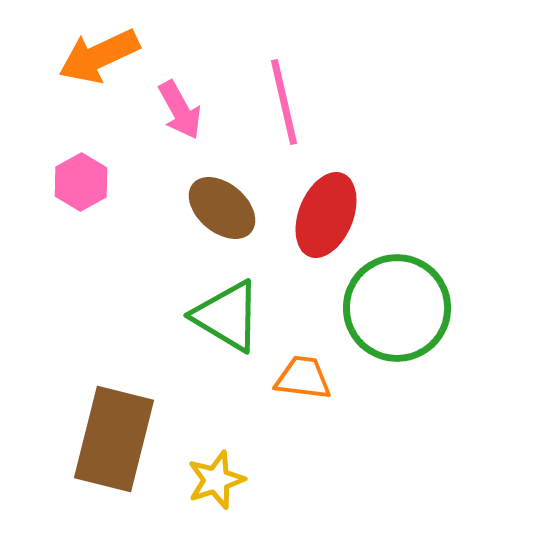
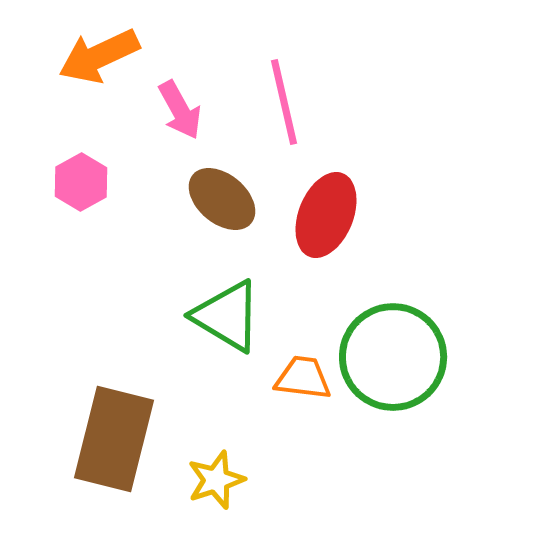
brown ellipse: moved 9 px up
green circle: moved 4 px left, 49 px down
